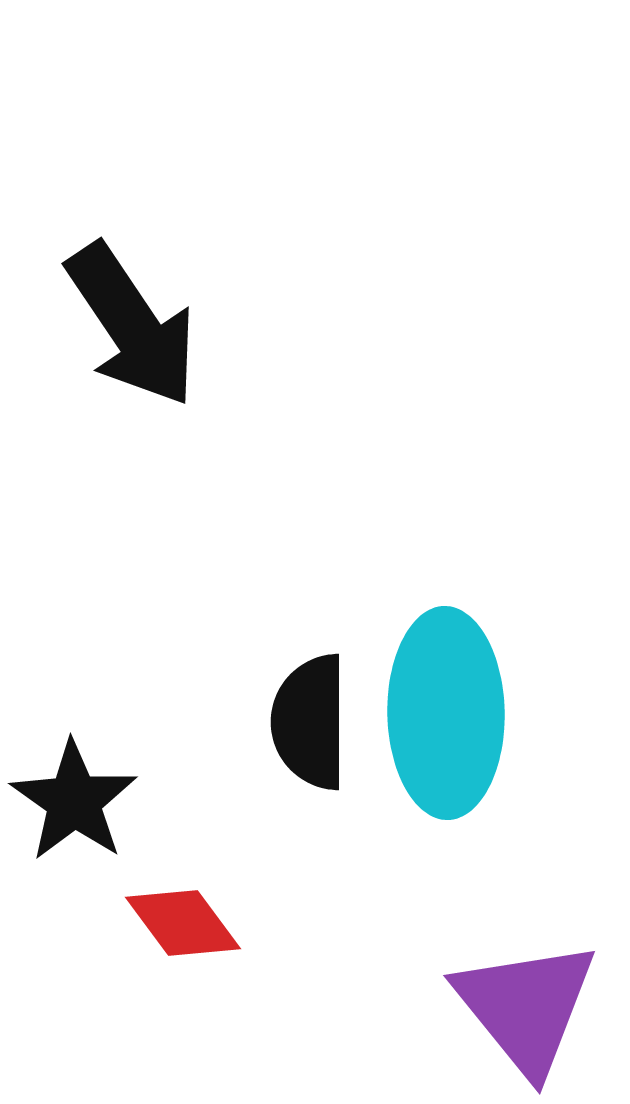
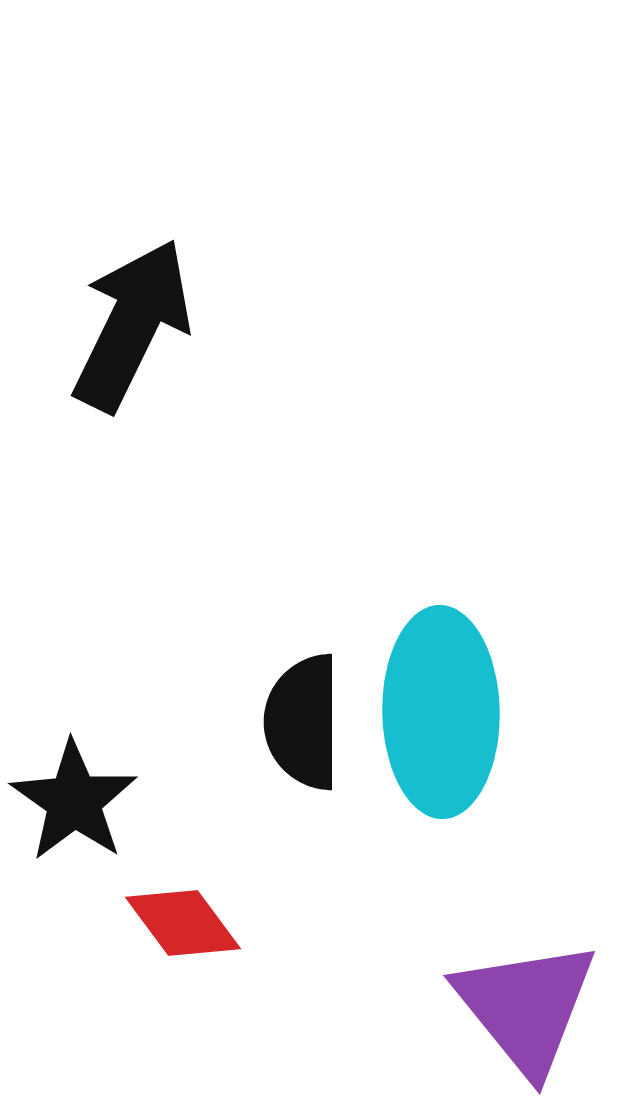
black arrow: rotated 120 degrees counterclockwise
cyan ellipse: moved 5 px left, 1 px up
black semicircle: moved 7 px left
